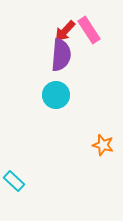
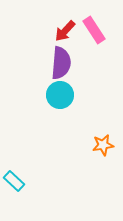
pink rectangle: moved 5 px right
purple semicircle: moved 8 px down
cyan circle: moved 4 px right
orange star: rotated 25 degrees counterclockwise
